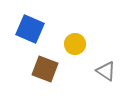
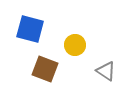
blue square: rotated 8 degrees counterclockwise
yellow circle: moved 1 px down
